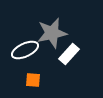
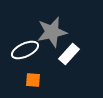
gray star: moved 1 px up
